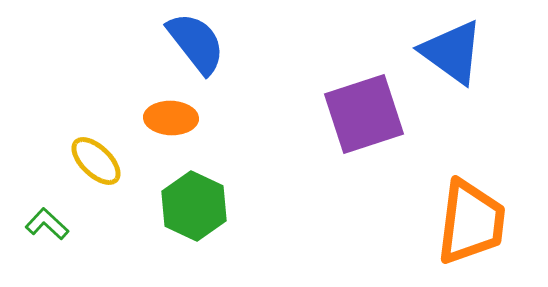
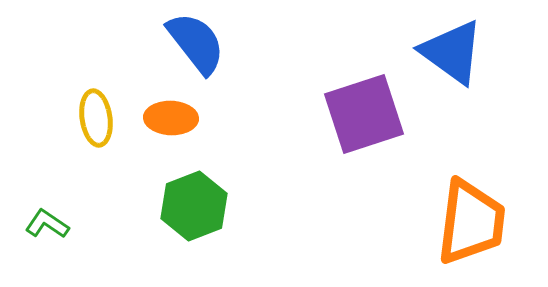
yellow ellipse: moved 43 px up; rotated 38 degrees clockwise
green hexagon: rotated 14 degrees clockwise
green L-shape: rotated 9 degrees counterclockwise
